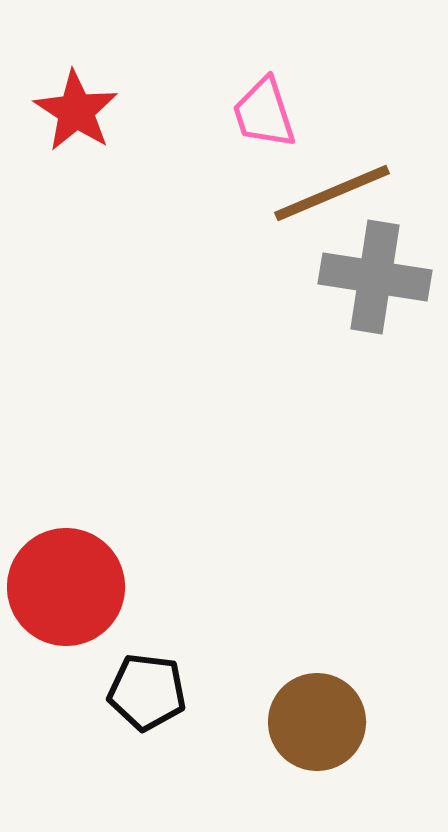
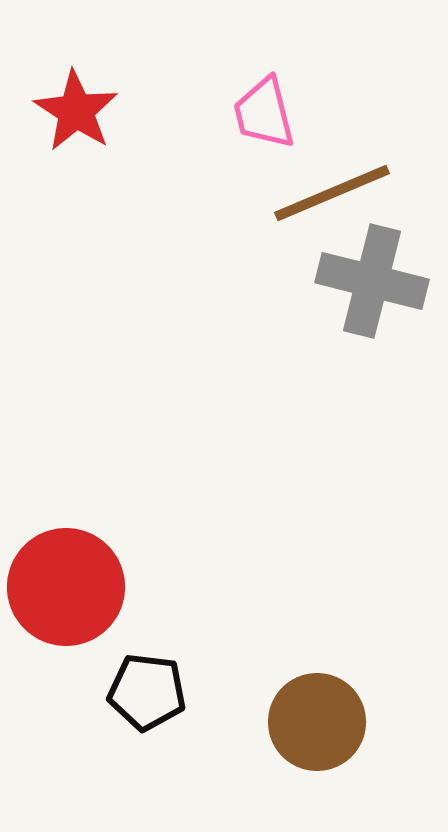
pink trapezoid: rotated 4 degrees clockwise
gray cross: moved 3 px left, 4 px down; rotated 5 degrees clockwise
